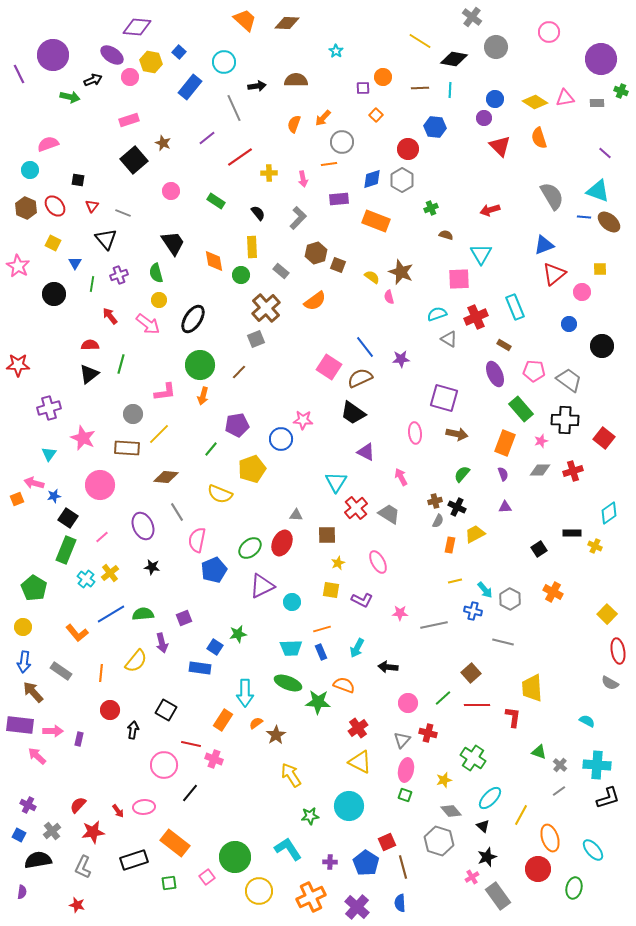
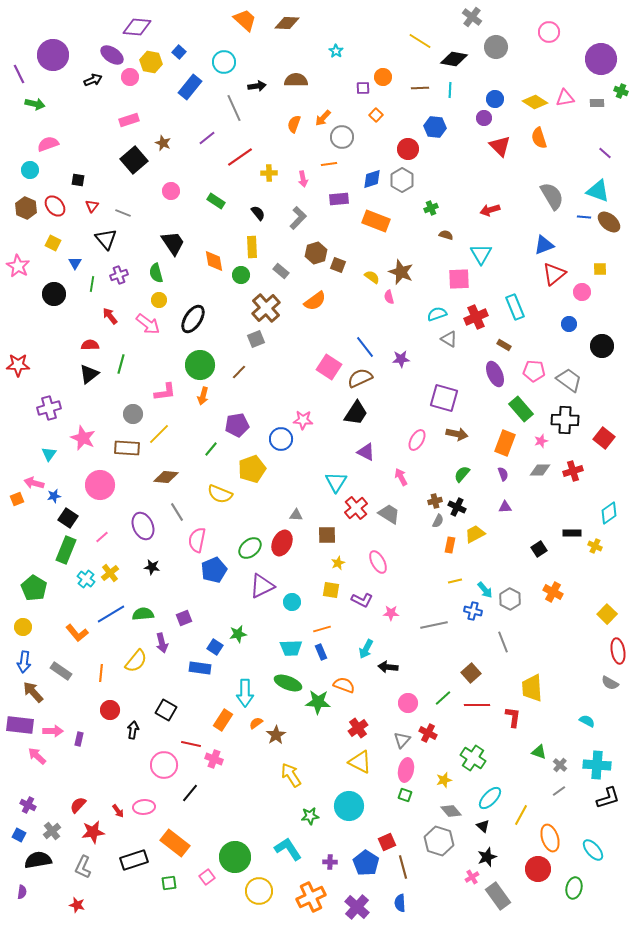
green arrow at (70, 97): moved 35 px left, 7 px down
gray circle at (342, 142): moved 5 px up
black trapezoid at (353, 413): moved 3 px right; rotated 92 degrees counterclockwise
pink ellipse at (415, 433): moved 2 px right, 7 px down; rotated 35 degrees clockwise
pink star at (400, 613): moved 9 px left
gray line at (503, 642): rotated 55 degrees clockwise
cyan arrow at (357, 648): moved 9 px right, 1 px down
red cross at (428, 733): rotated 12 degrees clockwise
